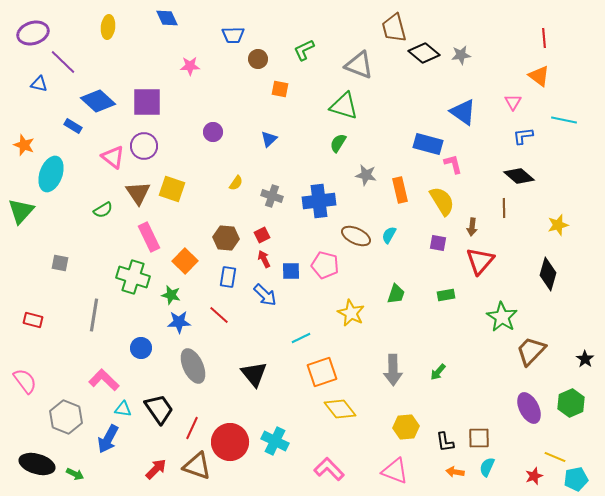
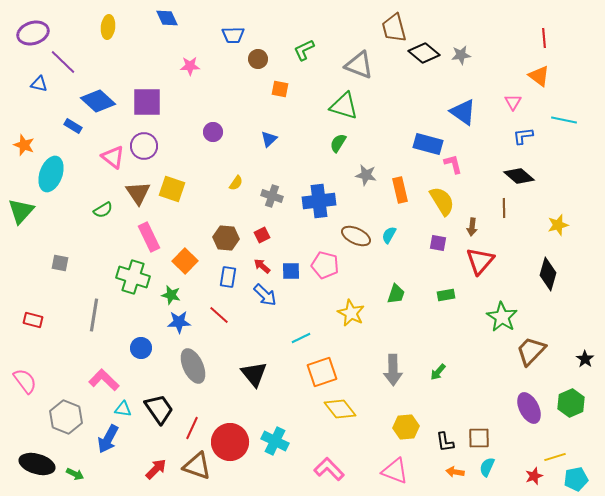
red arrow at (264, 259): moved 2 px left, 7 px down; rotated 24 degrees counterclockwise
yellow line at (555, 457): rotated 40 degrees counterclockwise
